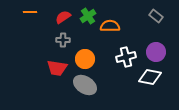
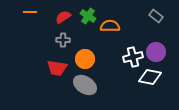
green cross: rotated 21 degrees counterclockwise
white cross: moved 7 px right
